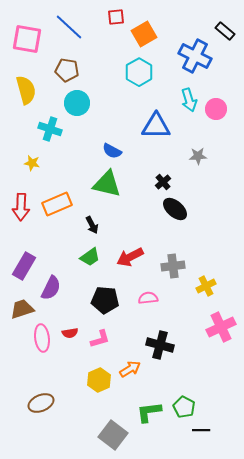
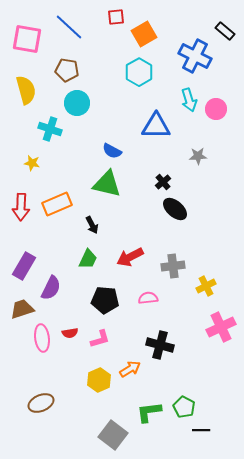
green trapezoid at (90, 257): moved 2 px left, 2 px down; rotated 30 degrees counterclockwise
